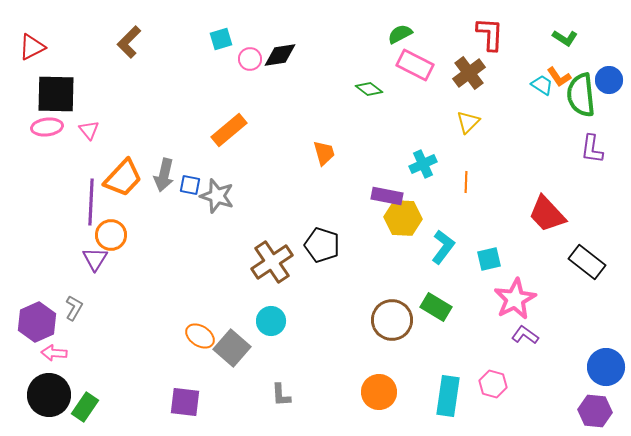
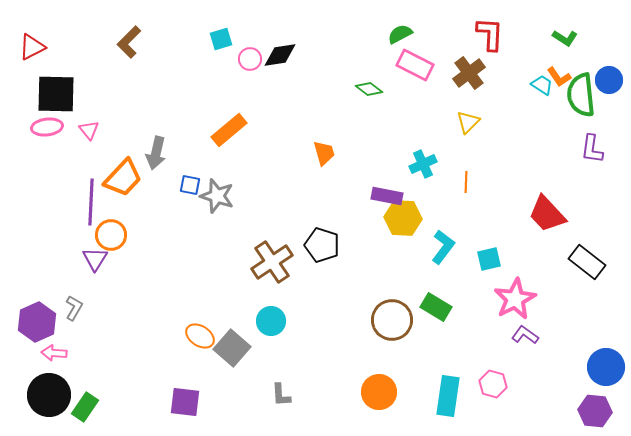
gray arrow at (164, 175): moved 8 px left, 22 px up
